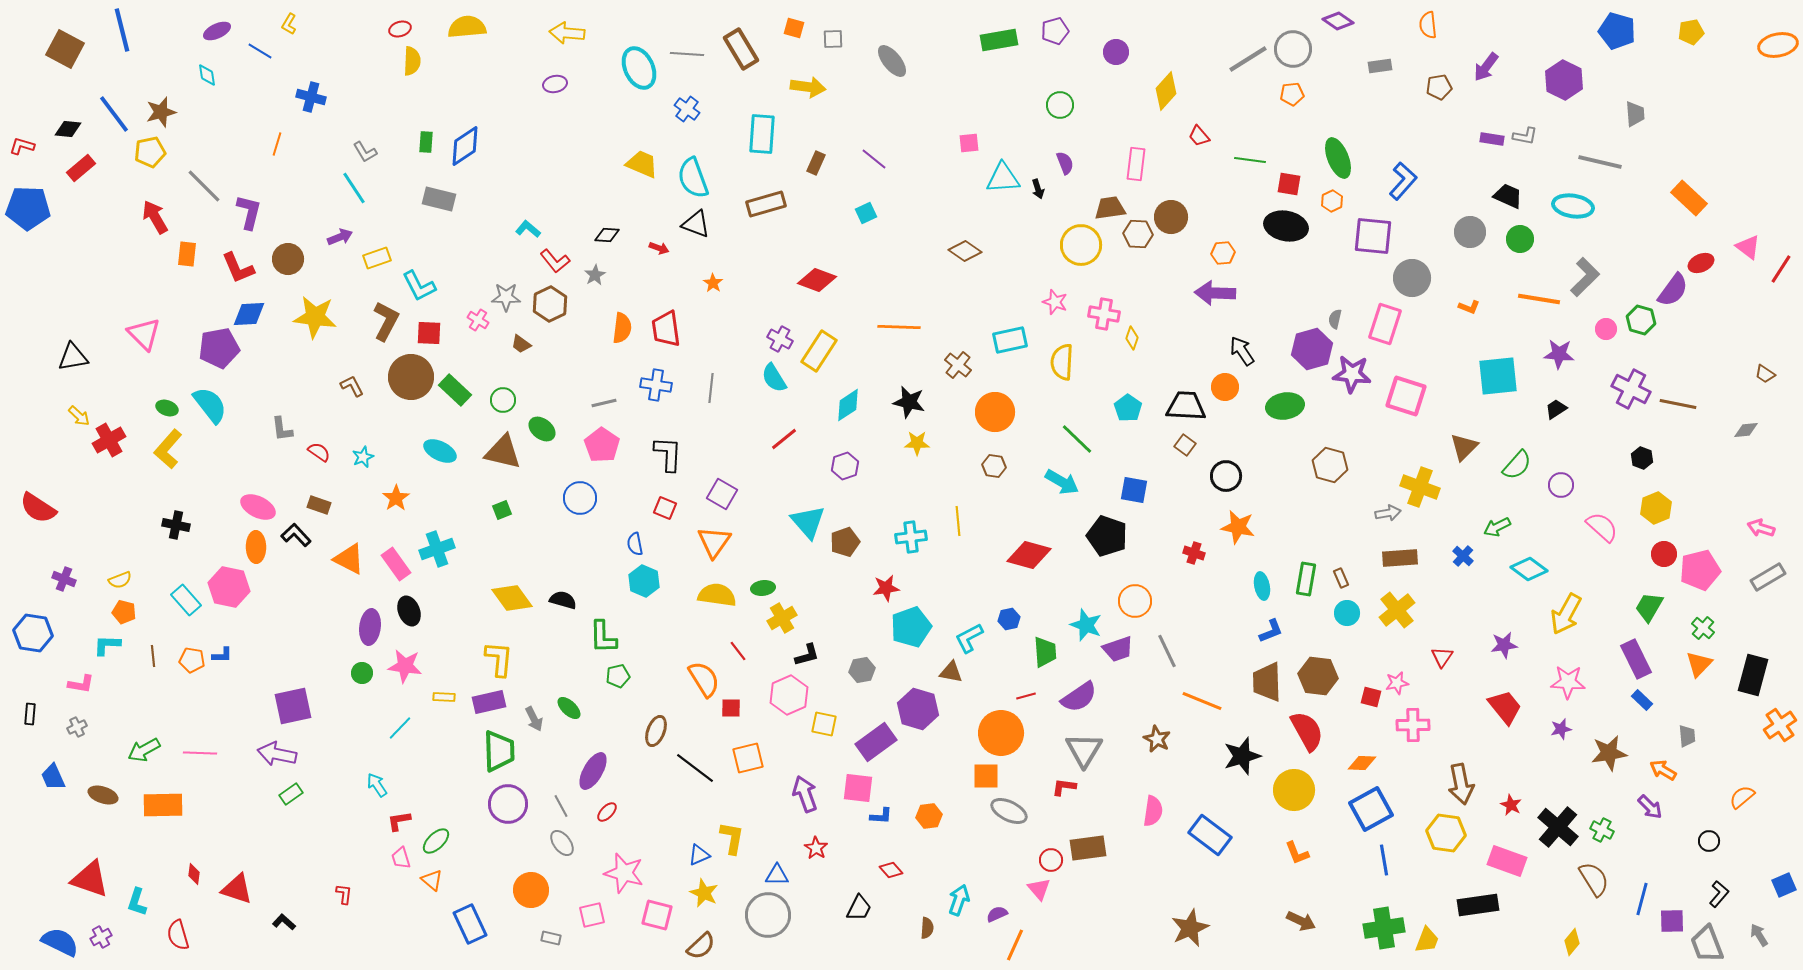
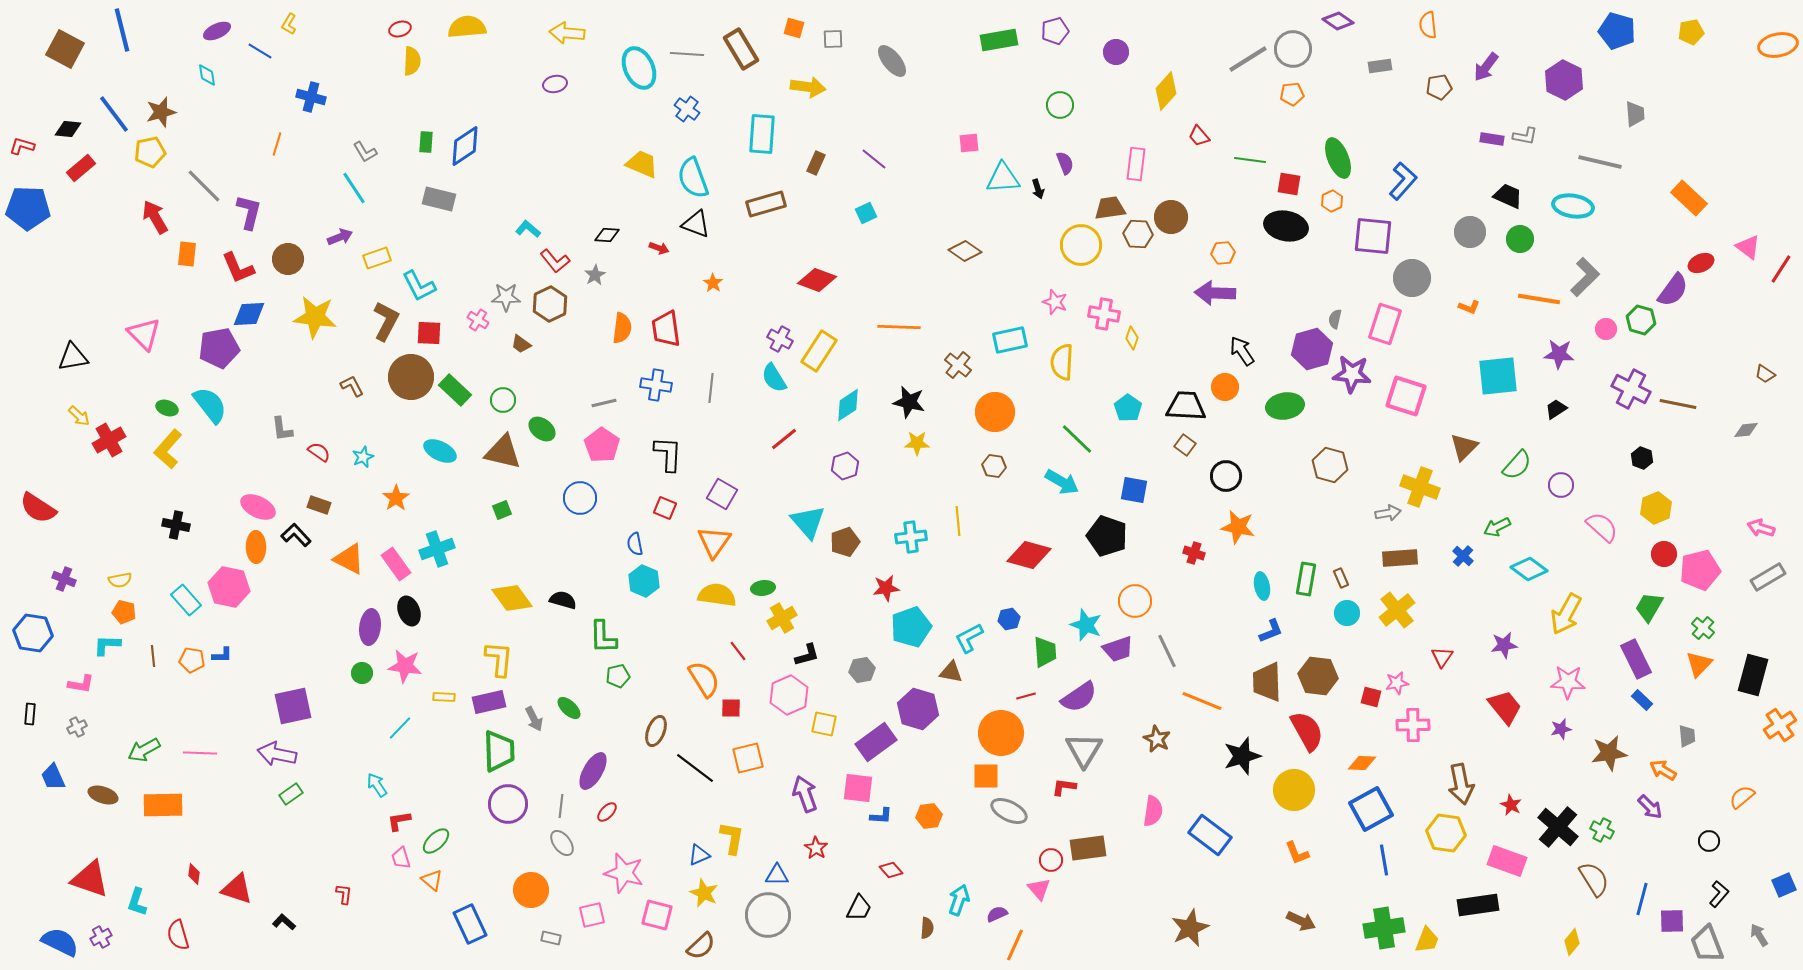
yellow semicircle at (120, 580): rotated 10 degrees clockwise
gray line at (561, 806): rotated 35 degrees clockwise
